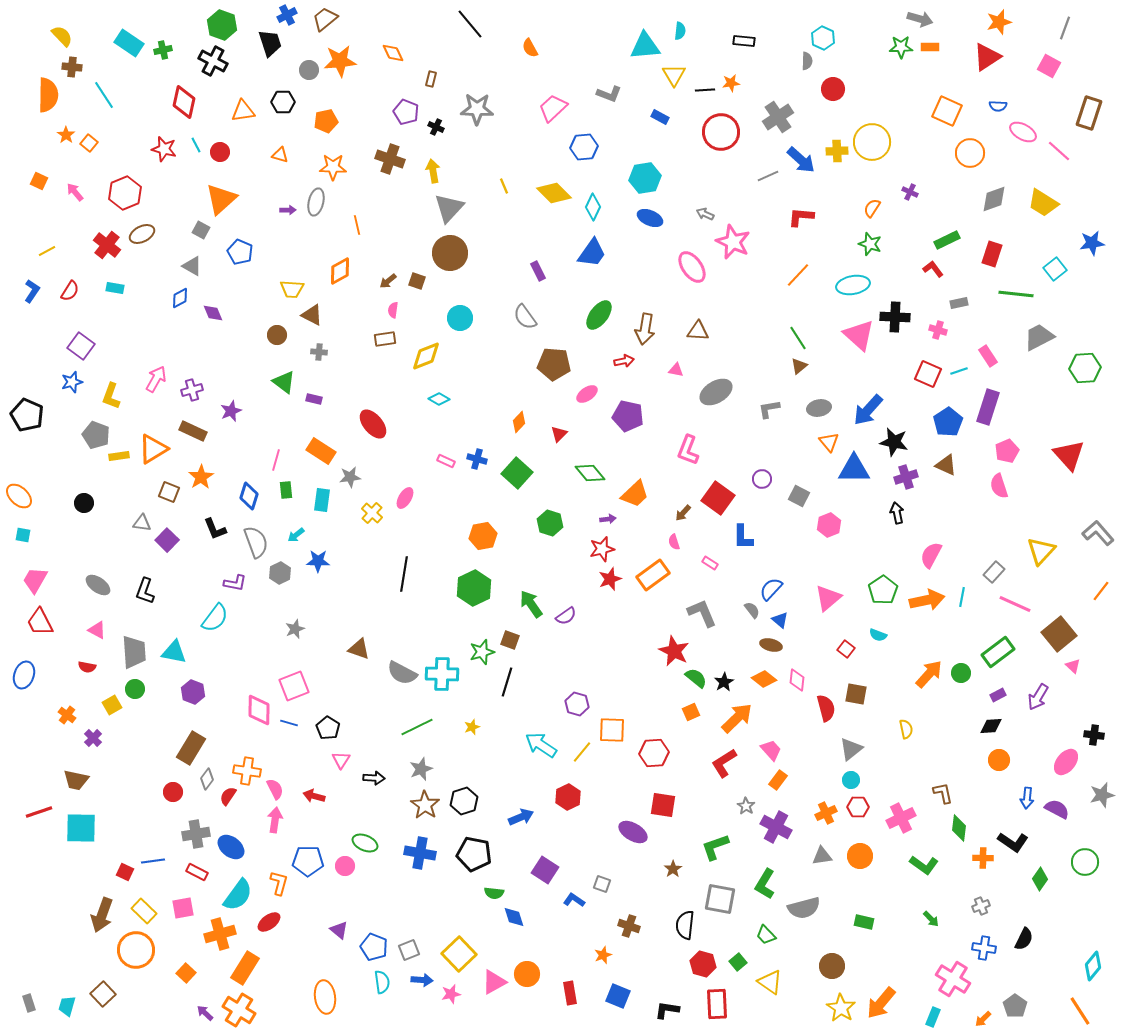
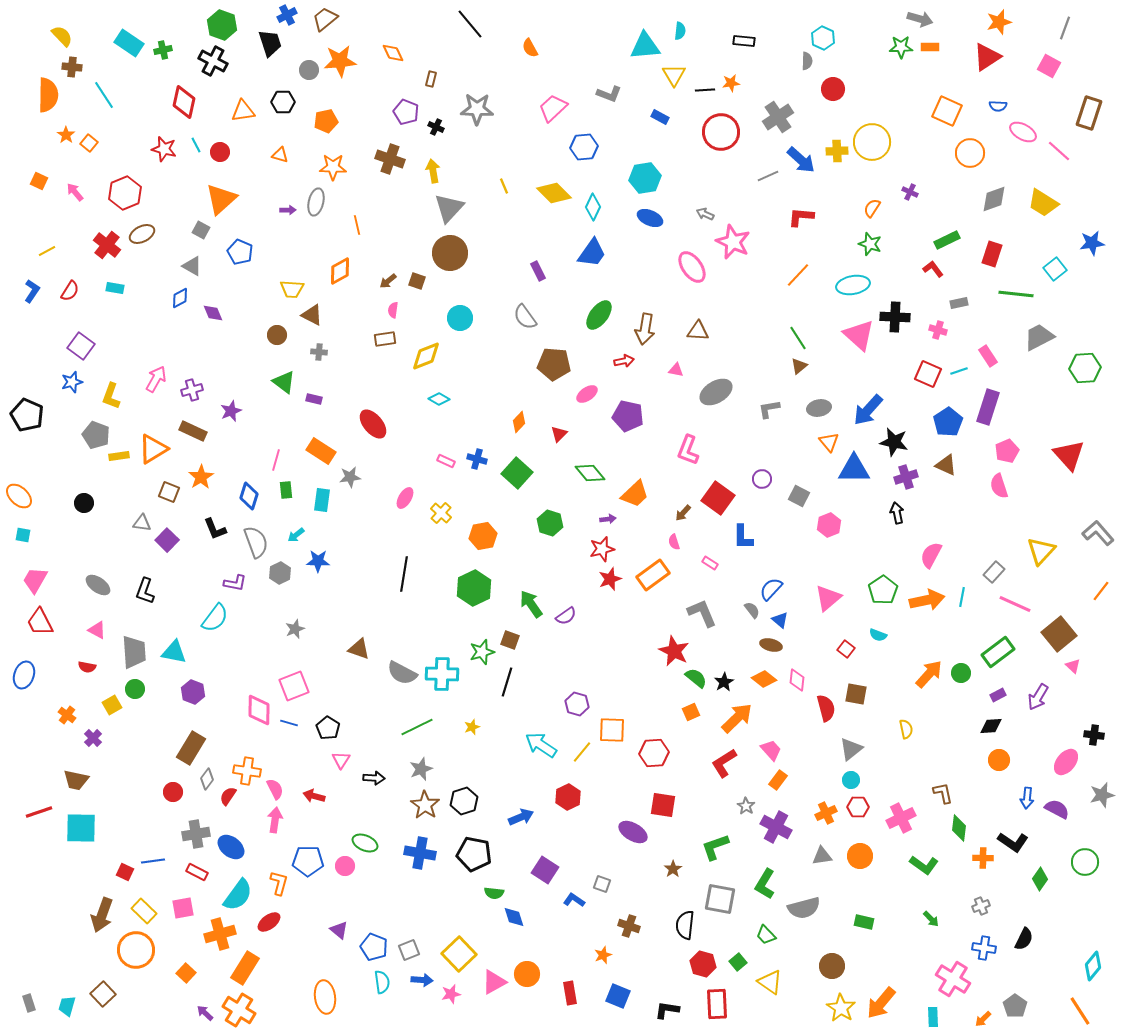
yellow cross at (372, 513): moved 69 px right
cyan rectangle at (933, 1017): rotated 24 degrees counterclockwise
